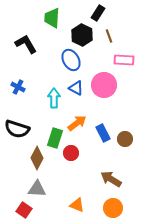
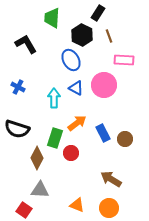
gray triangle: moved 3 px right, 1 px down
orange circle: moved 4 px left
